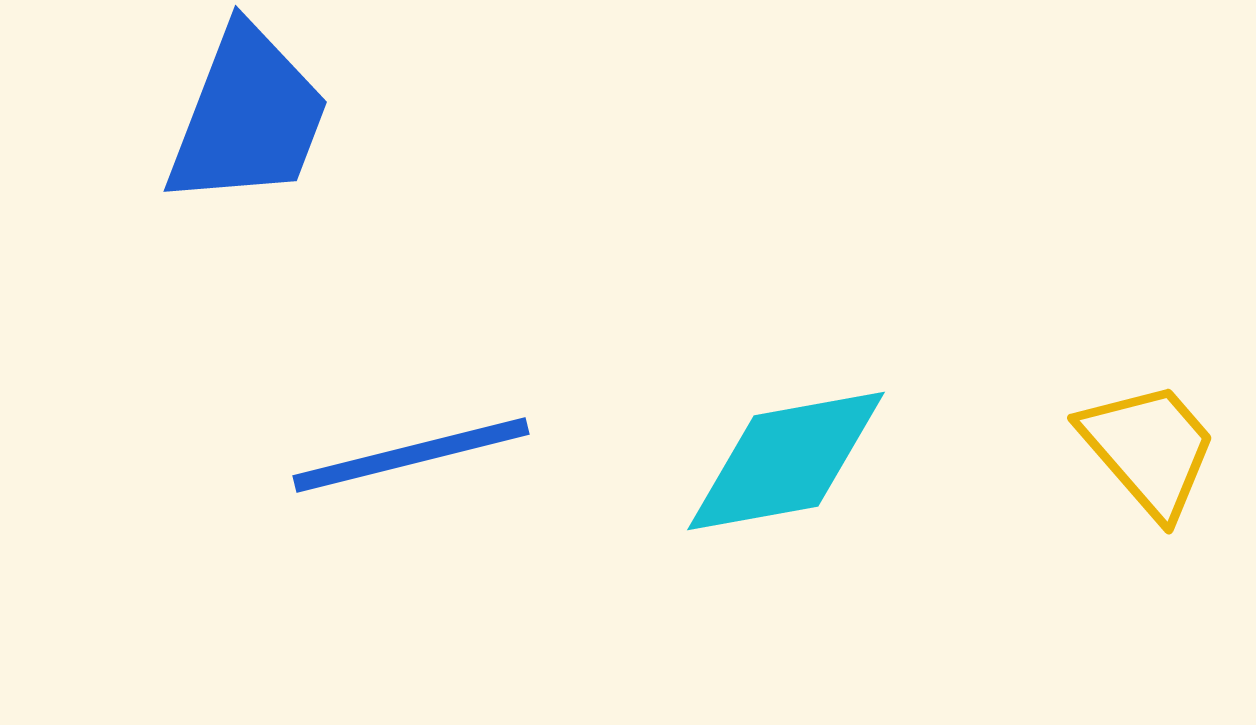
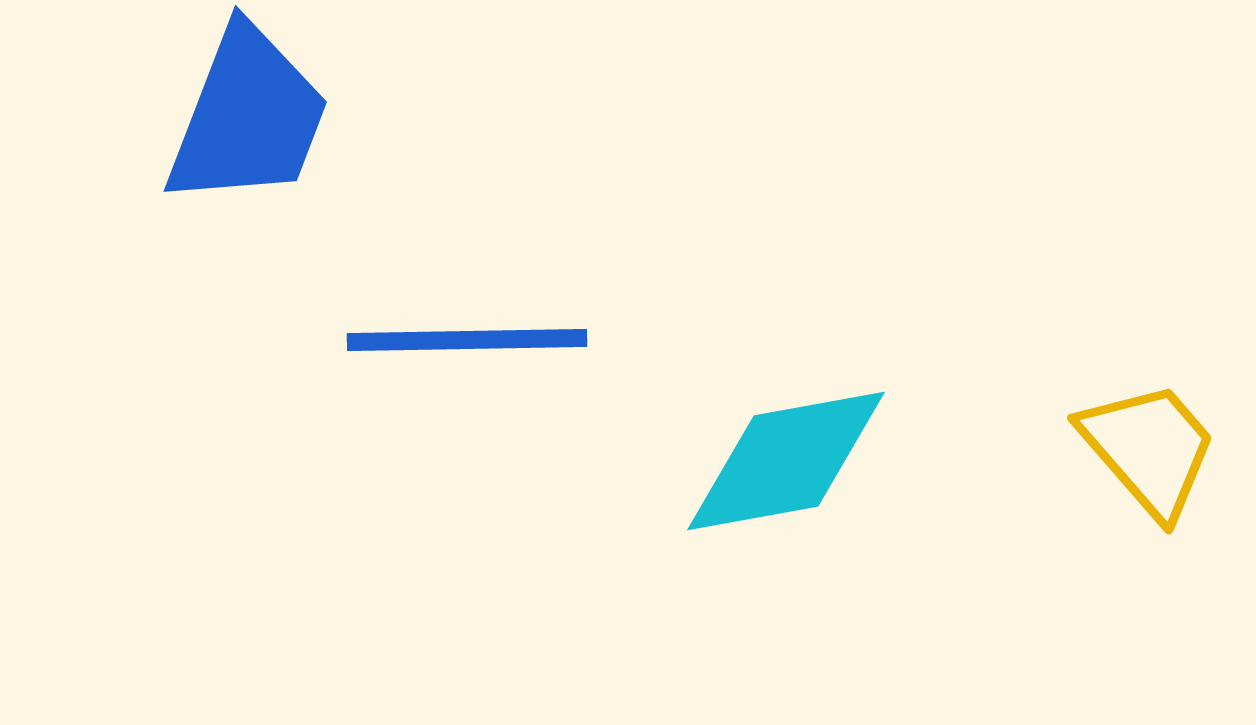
blue line: moved 56 px right, 115 px up; rotated 13 degrees clockwise
